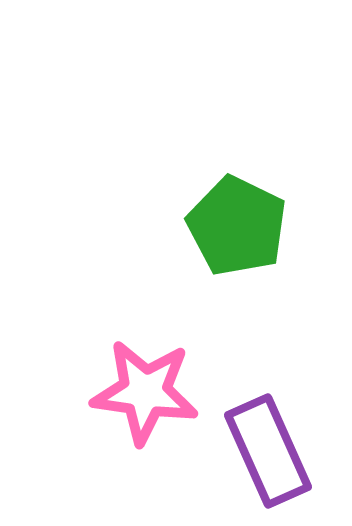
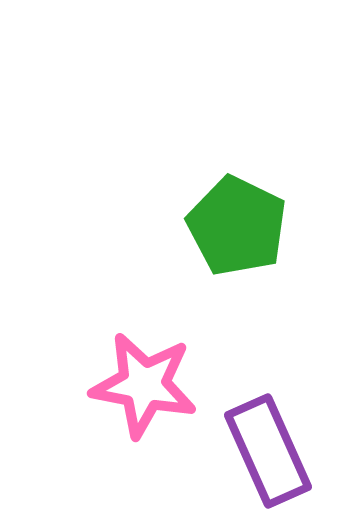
pink star: moved 1 px left, 7 px up; rotated 3 degrees clockwise
